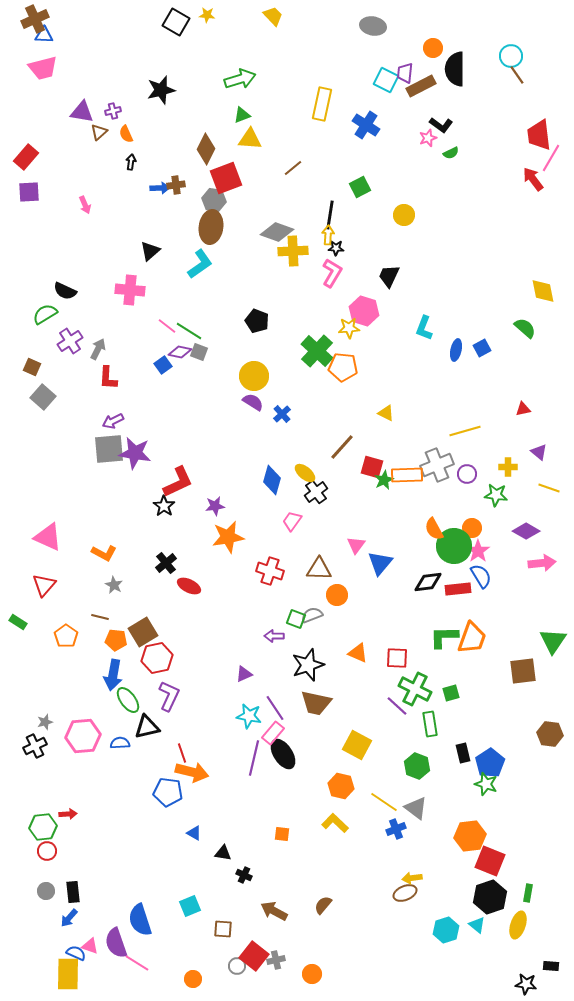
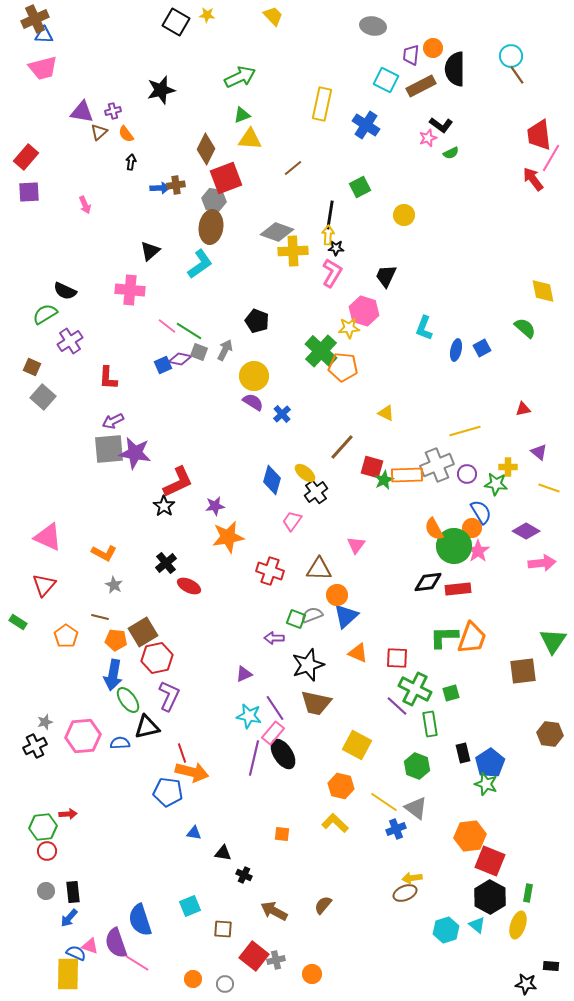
purple trapezoid at (405, 73): moved 6 px right, 18 px up
green arrow at (240, 79): moved 2 px up; rotated 8 degrees counterclockwise
orange semicircle at (126, 134): rotated 12 degrees counterclockwise
black trapezoid at (389, 276): moved 3 px left
gray arrow at (98, 349): moved 127 px right, 1 px down
green cross at (317, 351): moved 4 px right
purple diamond at (180, 352): moved 7 px down
blue square at (163, 365): rotated 12 degrees clockwise
green star at (496, 495): moved 11 px up
blue triangle at (380, 563): moved 34 px left, 53 px down; rotated 8 degrees clockwise
blue semicircle at (481, 576): moved 64 px up
purple arrow at (274, 636): moved 2 px down
blue triangle at (194, 833): rotated 21 degrees counterclockwise
black hexagon at (490, 897): rotated 12 degrees counterclockwise
gray circle at (237, 966): moved 12 px left, 18 px down
